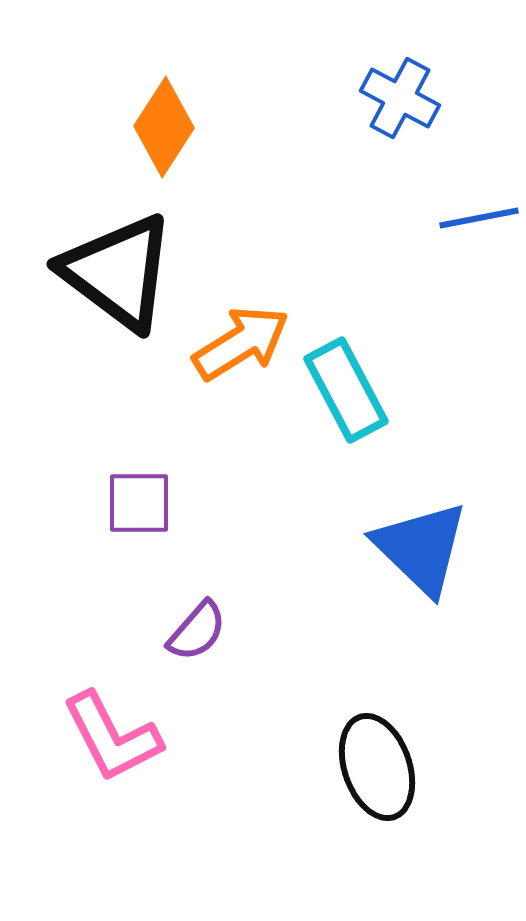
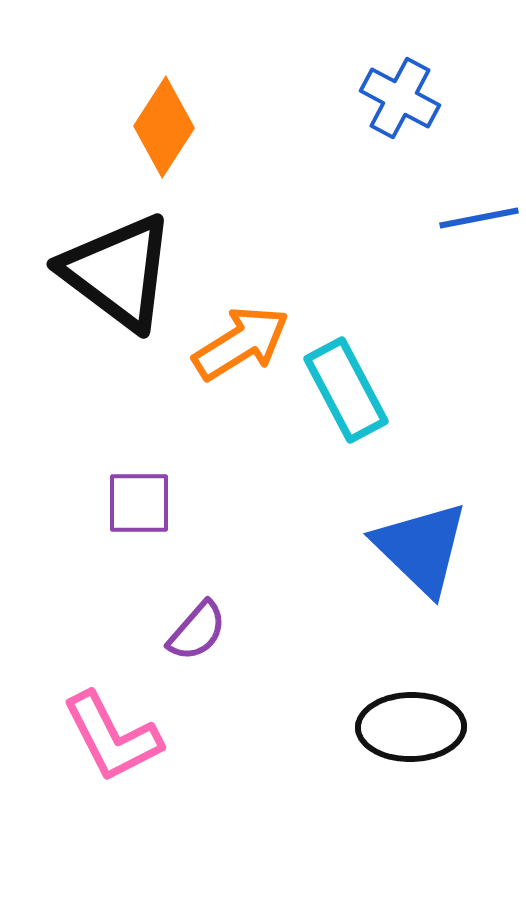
black ellipse: moved 34 px right, 40 px up; rotated 72 degrees counterclockwise
